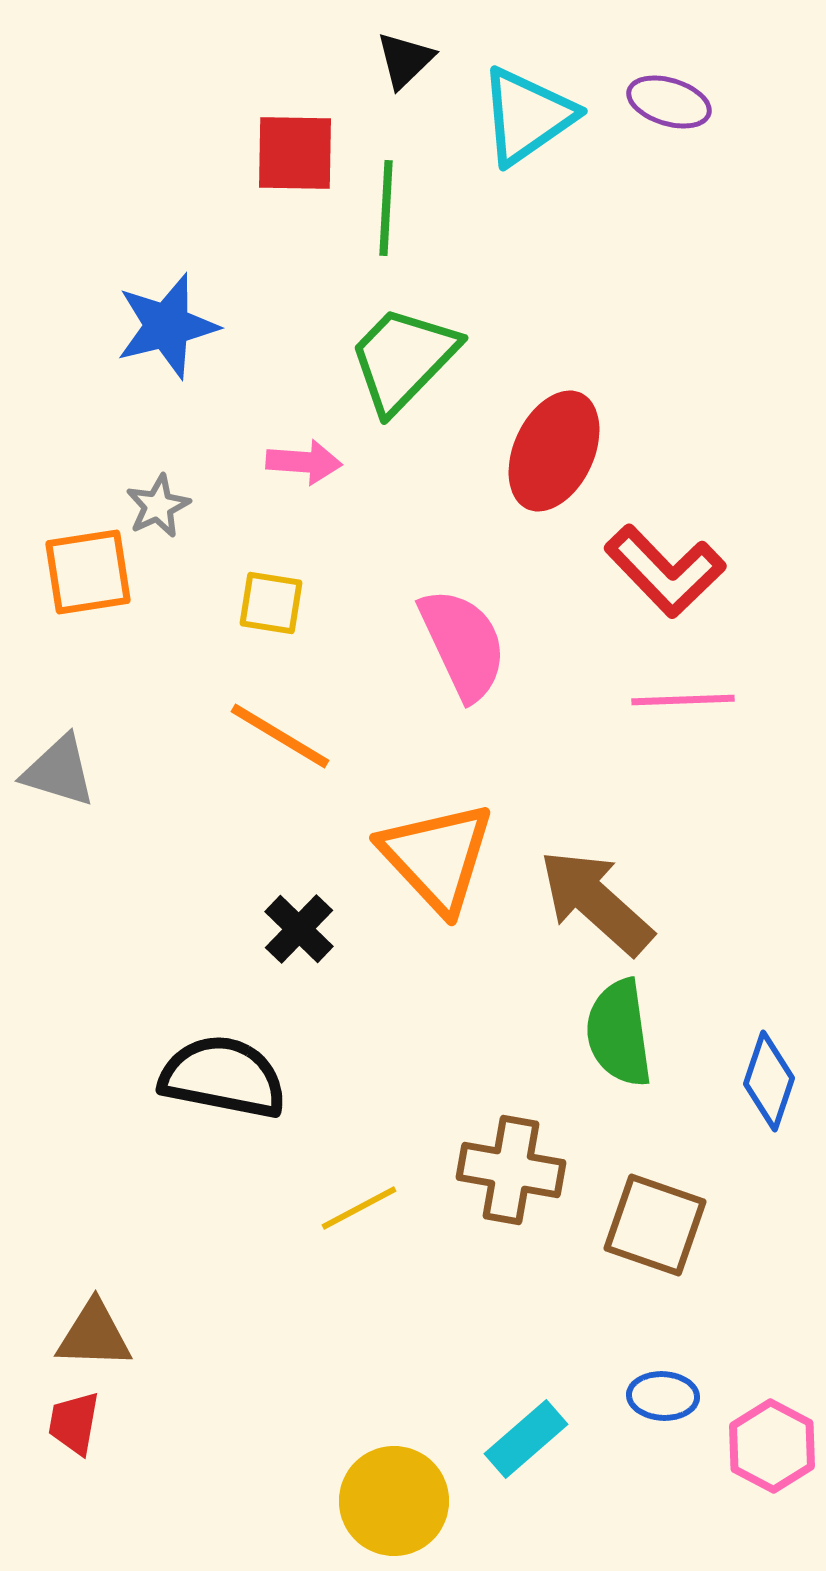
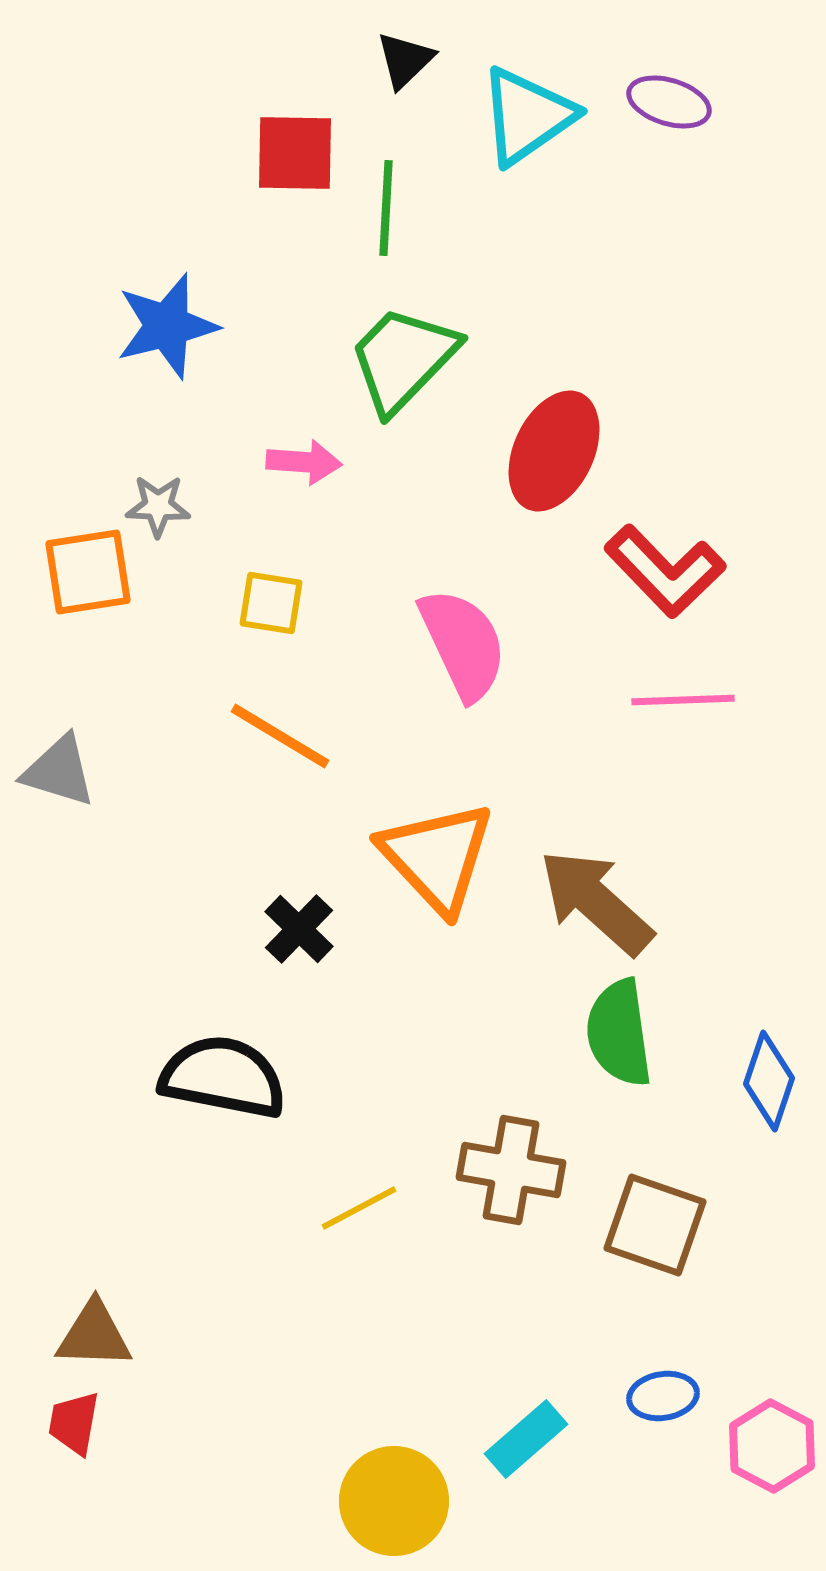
gray star: rotated 28 degrees clockwise
blue ellipse: rotated 12 degrees counterclockwise
